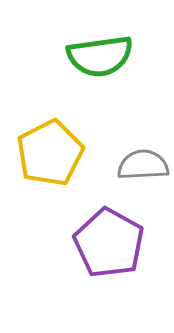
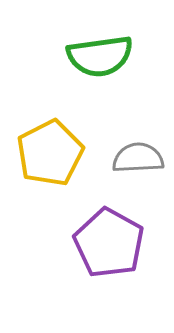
gray semicircle: moved 5 px left, 7 px up
